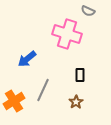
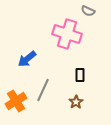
orange cross: moved 2 px right
